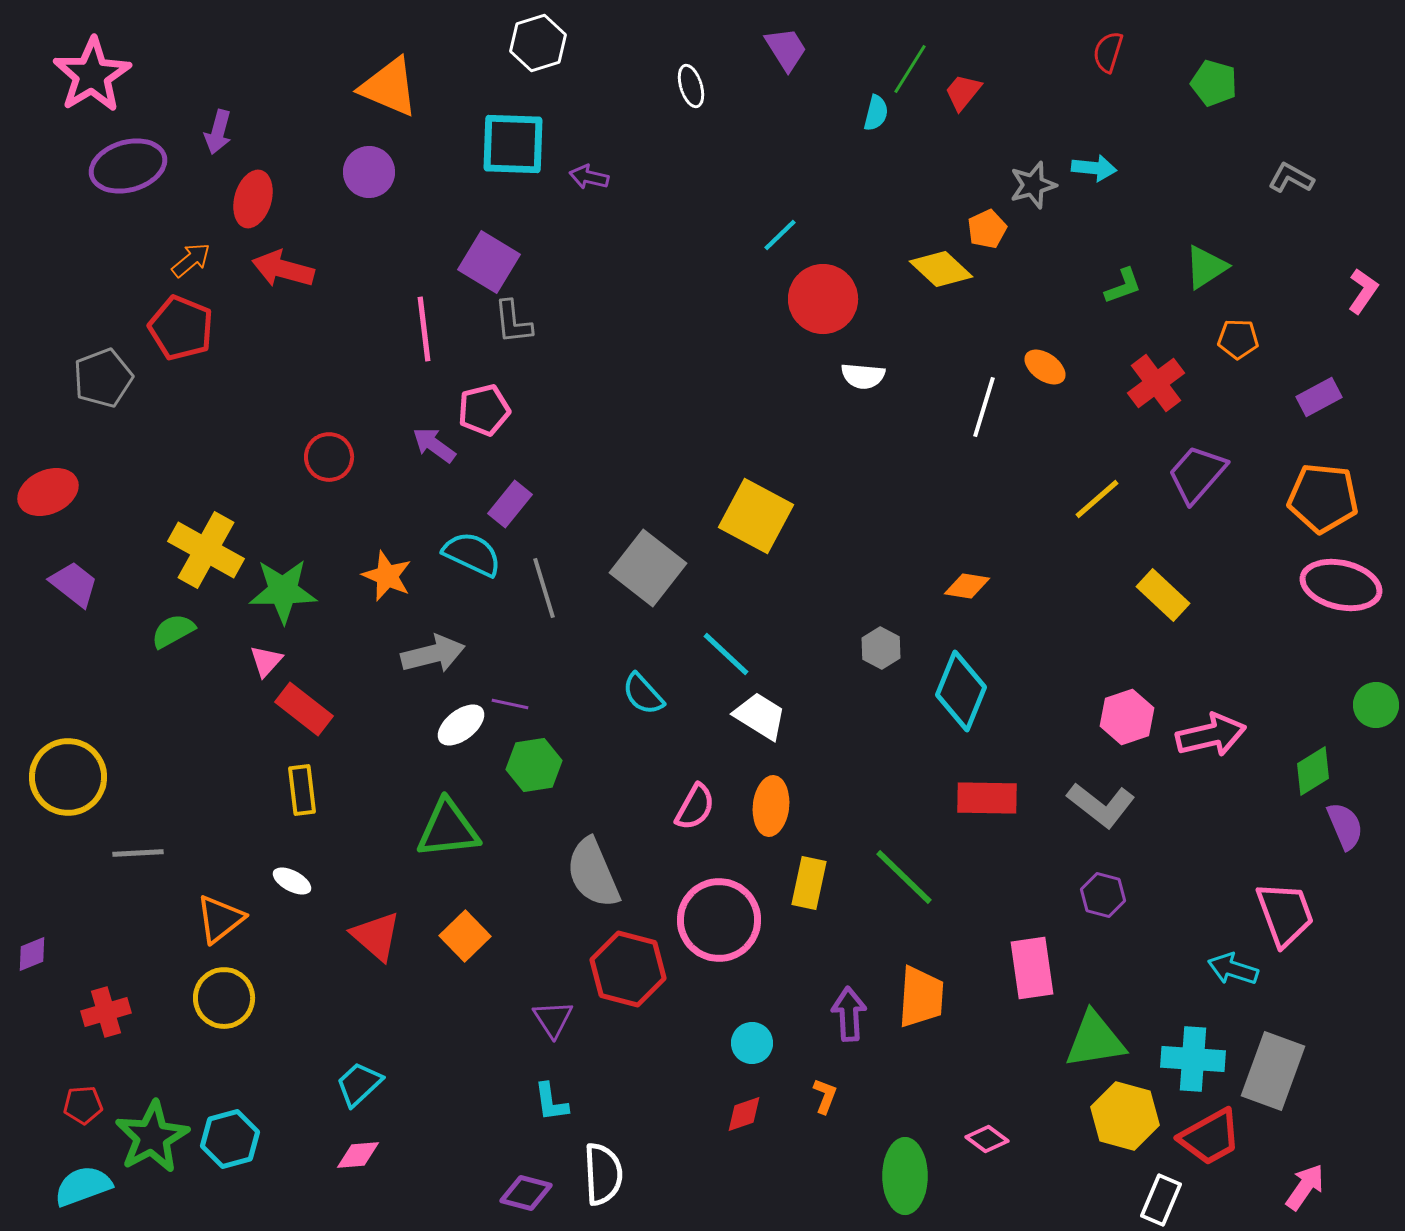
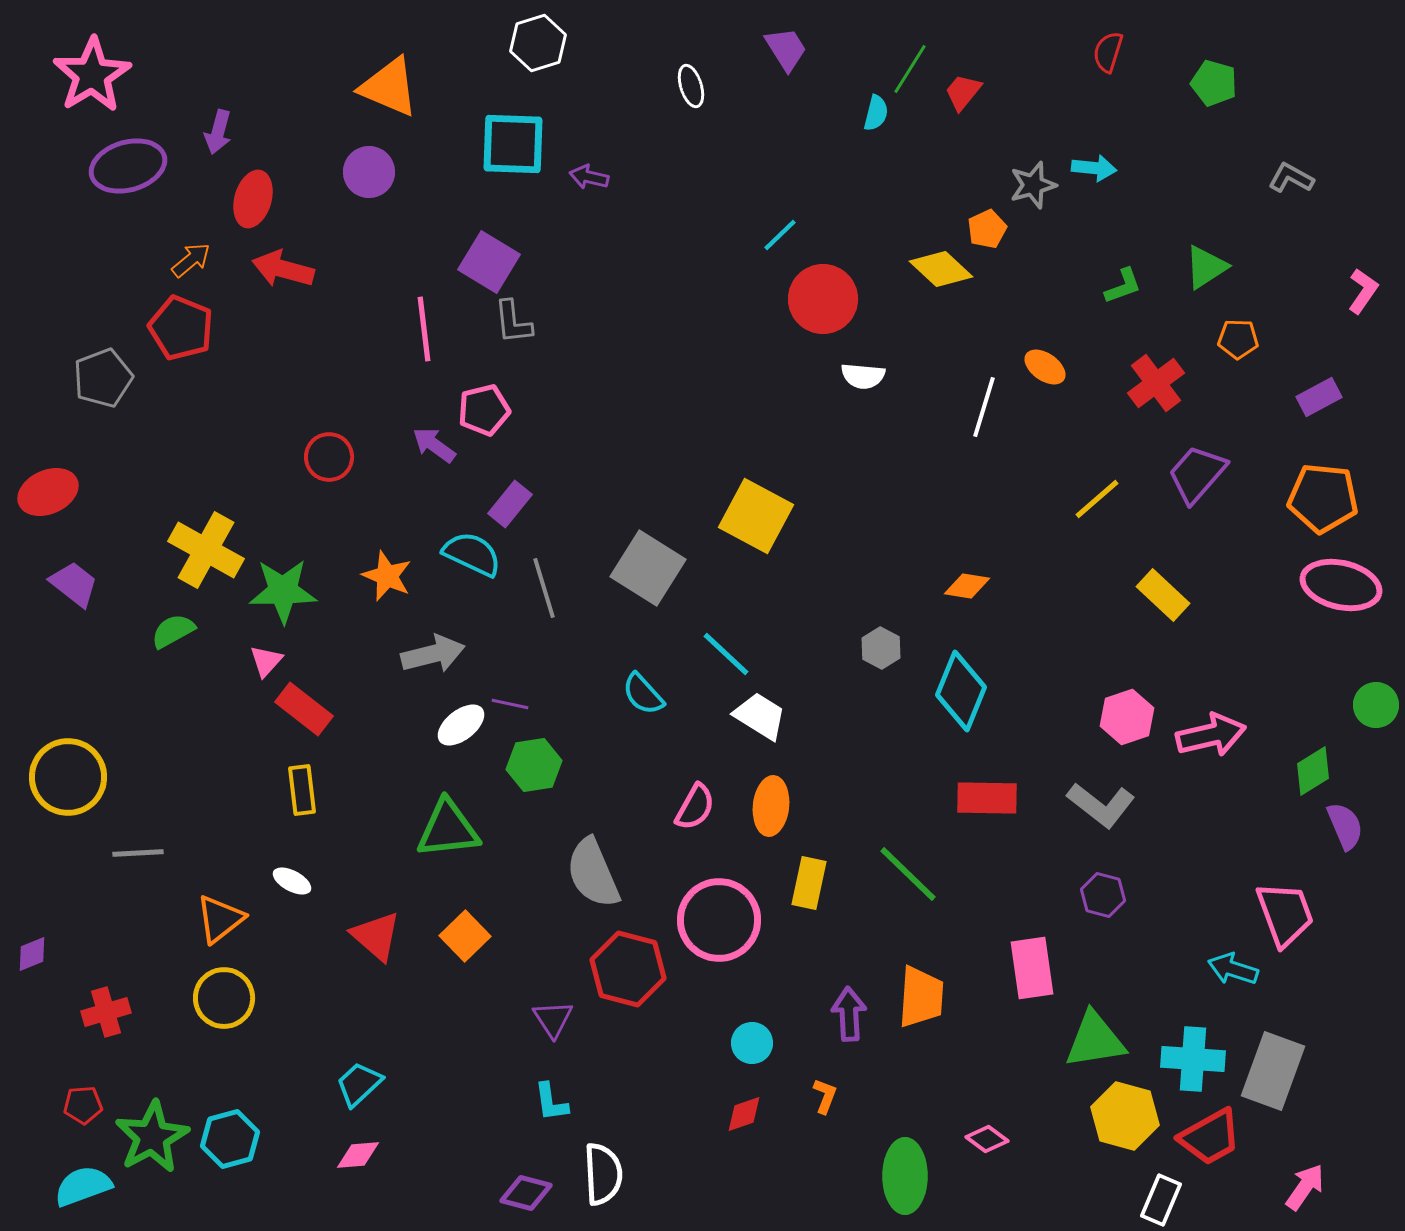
gray square at (648, 568): rotated 6 degrees counterclockwise
green line at (904, 877): moved 4 px right, 3 px up
